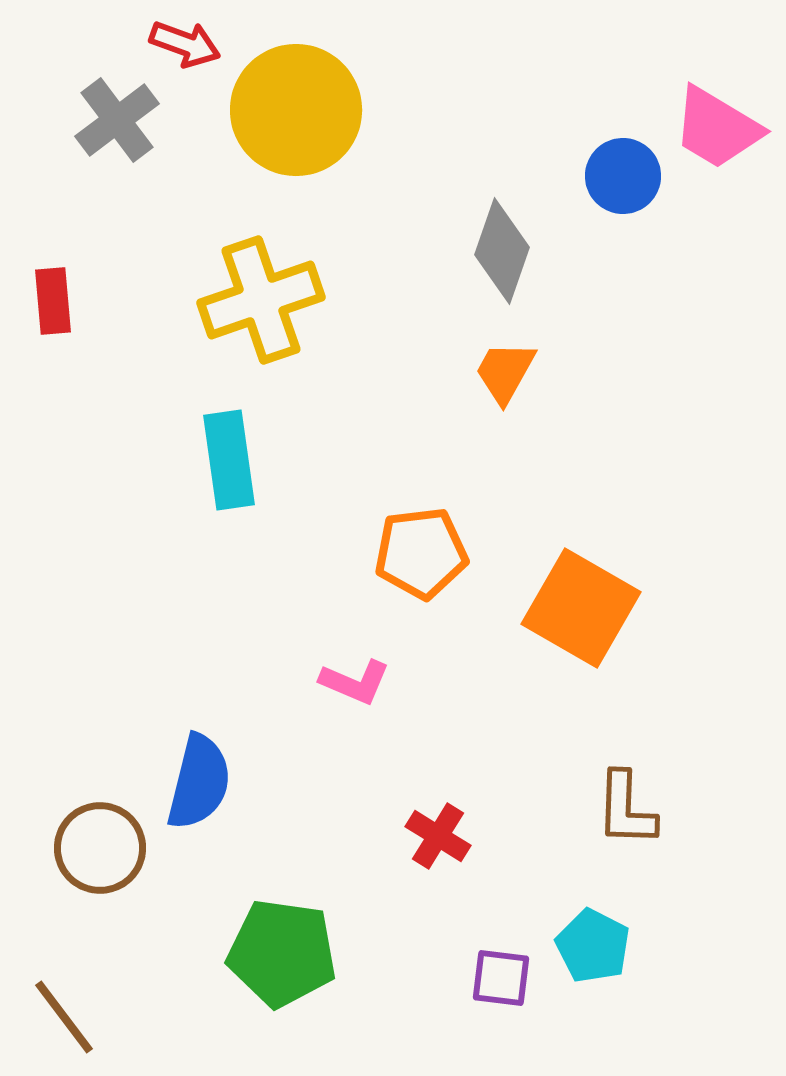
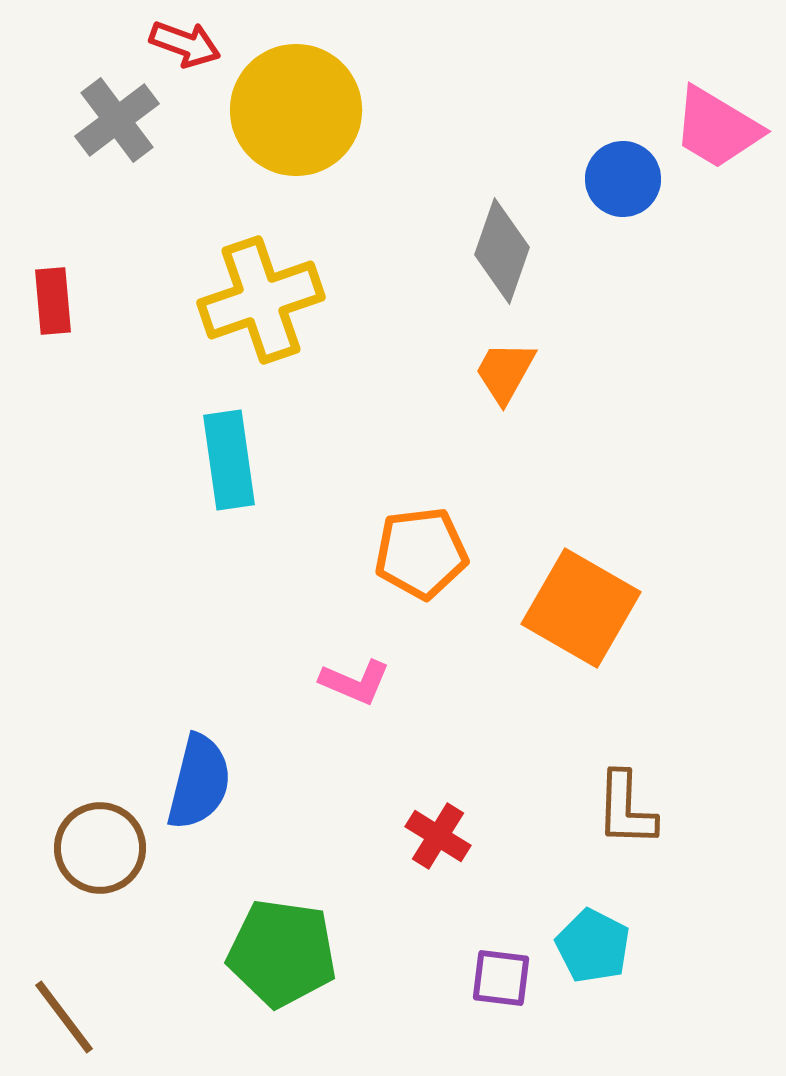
blue circle: moved 3 px down
